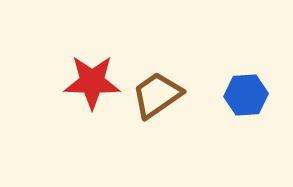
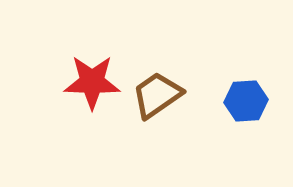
blue hexagon: moved 6 px down
